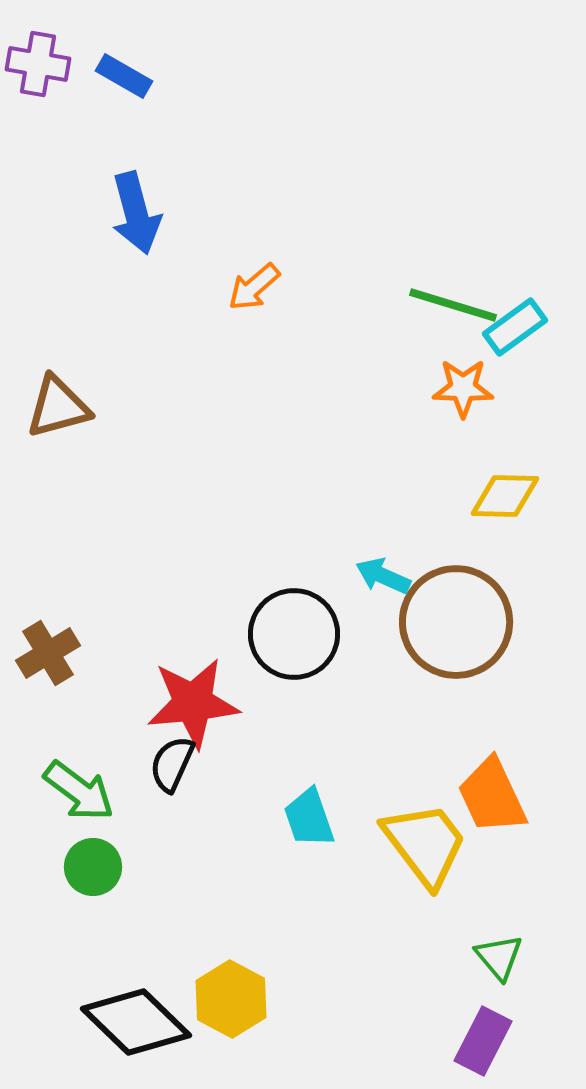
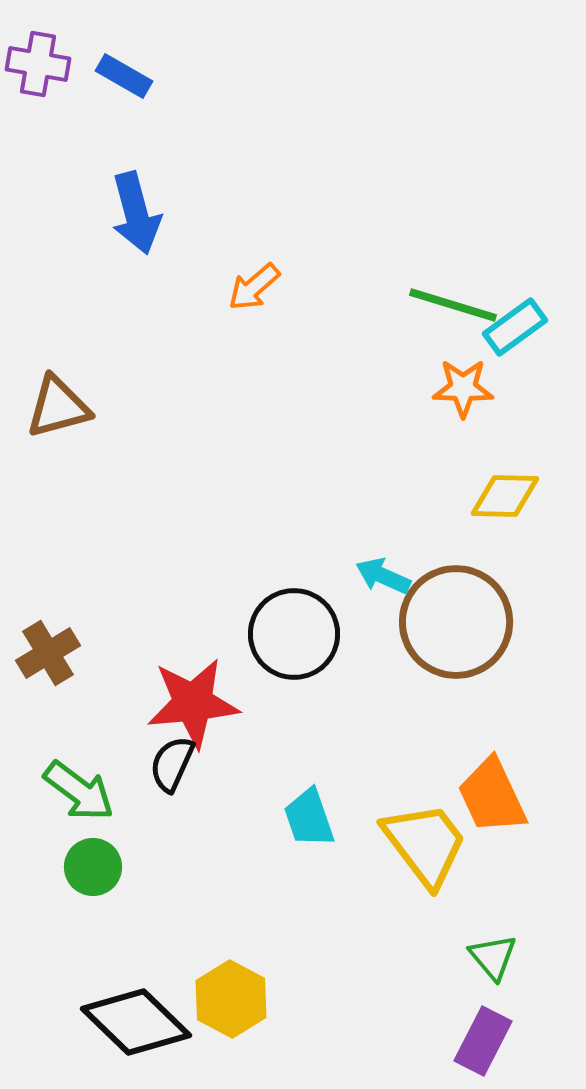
green triangle: moved 6 px left
